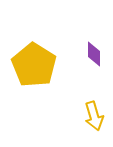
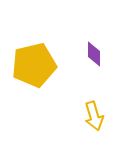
yellow pentagon: rotated 27 degrees clockwise
